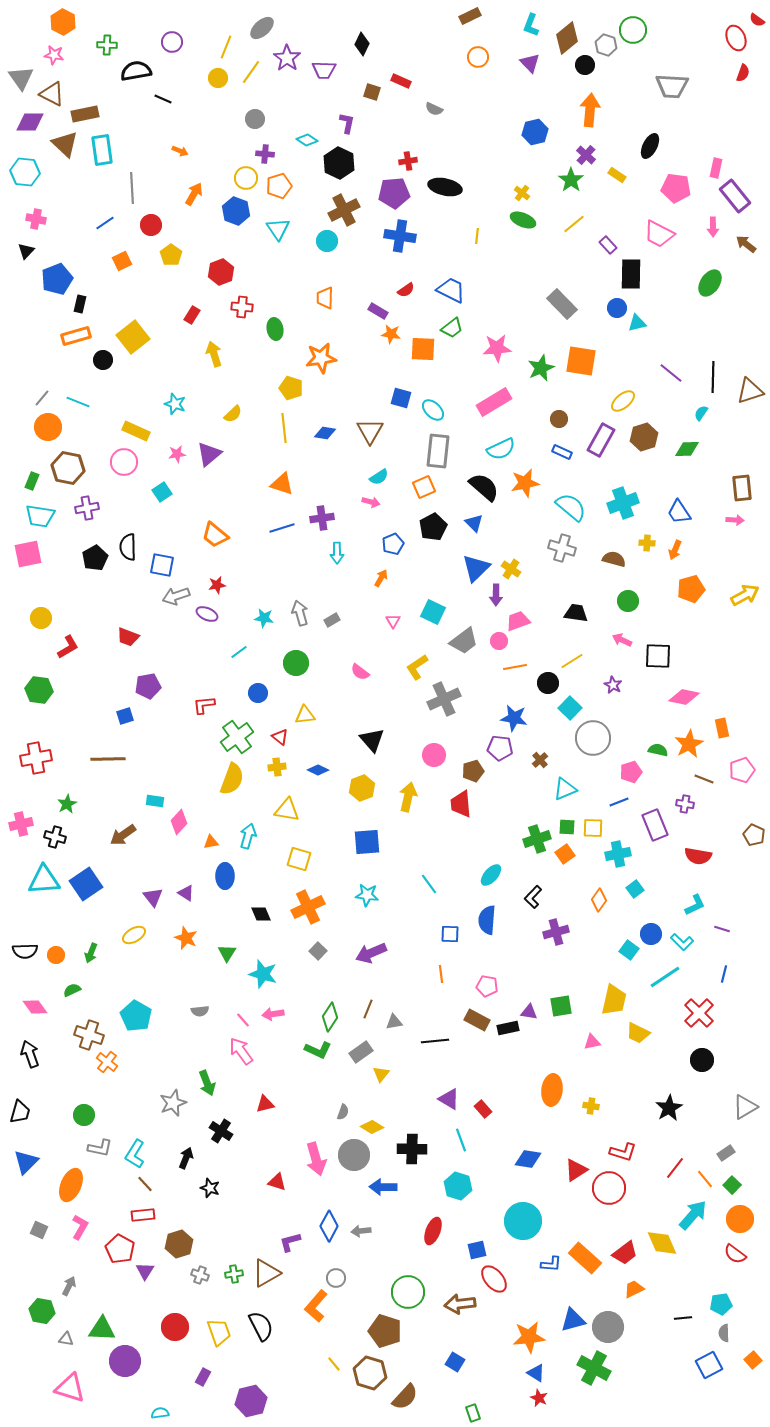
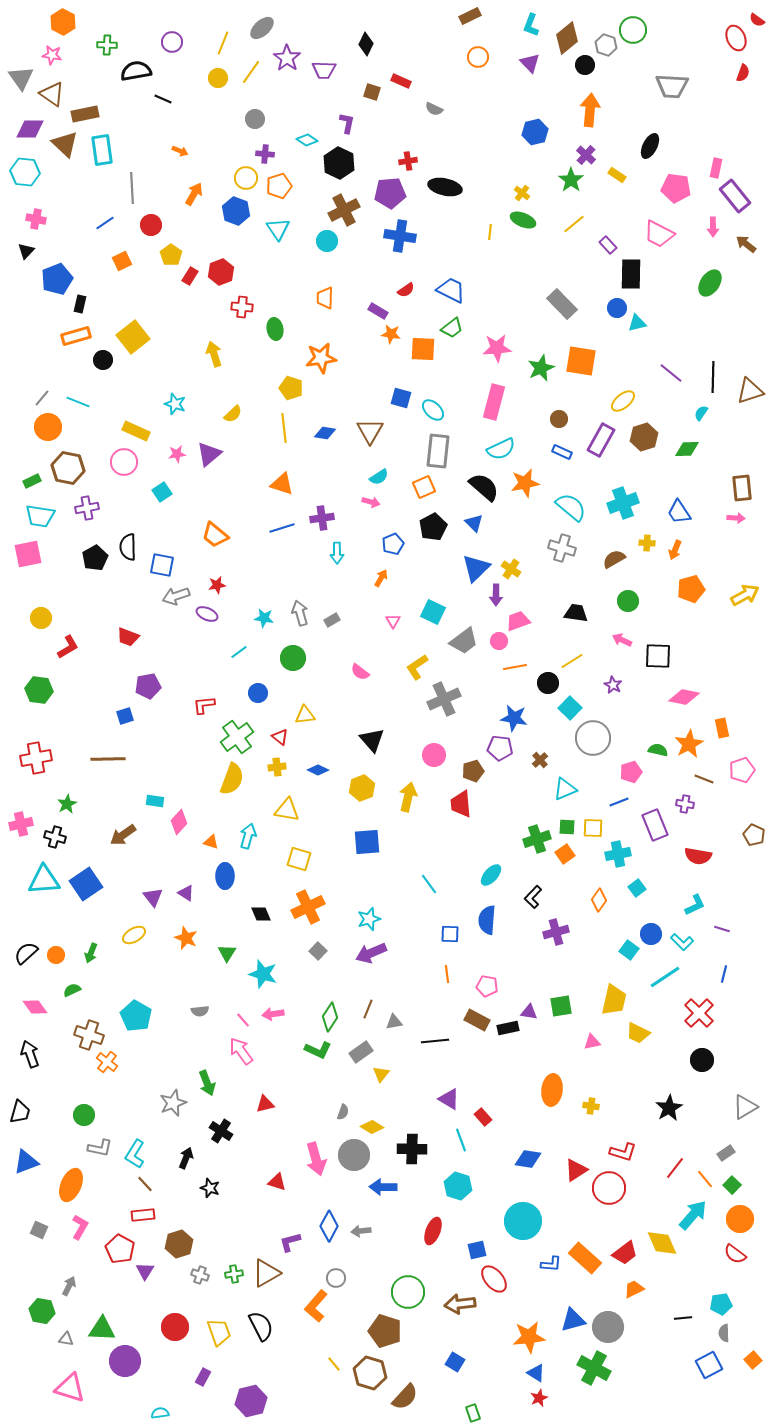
black diamond at (362, 44): moved 4 px right
yellow line at (226, 47): moved 3 px left, 4 px up
pink star at (54, 55): moved 2 px left
brown triangle at (52, 94): rotated 8 degrees clockwise
purple diamond at (30, 122): moved 7 px down
purple pentagon at (394, 193): moved 4 px left
yellow line at (477, 236): moved 13 px right, 4 px up
red rectangle at (192, 315): moved 2 px left, 39 px up
pink rectangle at (494, 402): rotated 44 degrees counterclockwise
green rectangle at (32, 481): rotated 42 degrees clockwise
pink arrow at (735, 520): moved 1 px right, 2 px up
brown semicircle at (614, 559): rotated 45 degrees counterclockwise
green circle at (296, 663): moved 3 px left, 5 px up
orange triangle at (211, 842): rotated 28 degrees clockwise
cyan square at (635, 889): moved 2 px right, 1 px up
cyan star at (367, 895): moved 2 px right, 24 px down; rotated 25 degrees counterclockwise
black semicircle at (25, 951): moved 1 px right, 2 px down; rotated 140 degrees clockwise
orange line at (441, 974): moved 6 px right
red rectangle at (483, 1109): moved 8 px down
blue triangle at (26, 1162): rotated 24 degrees clockwise
red star at (539, 1398): rotated 24 degrees clockwise
